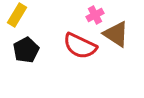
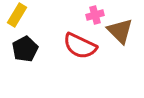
pink cross: rotated 12 degrees clockwise
brown triangle: moved 4 px right, 3 px up; rotated 12 degrees clockwise
black pentagon: moved 1 px left, 1 px up
